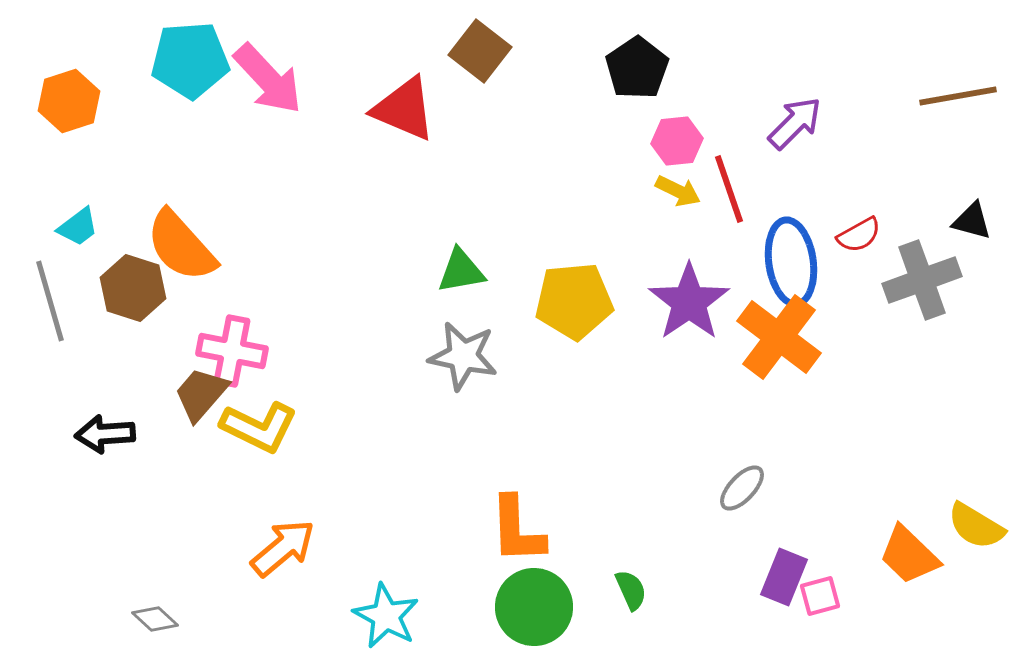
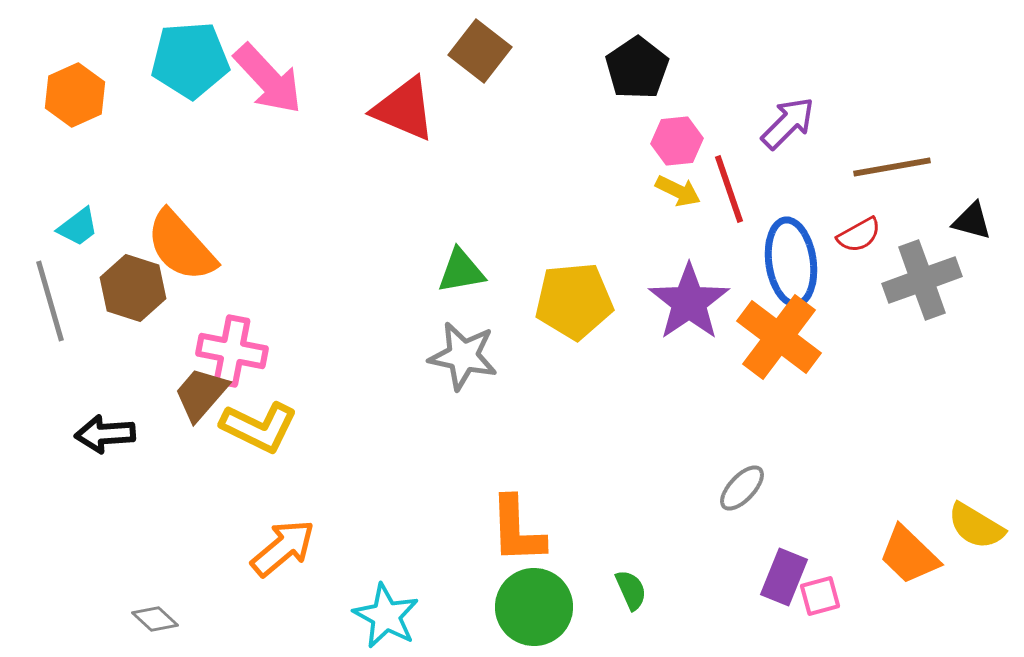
brown line: moved 66 px left, 71 px down
orange hexagon: moved 6 px right, 6 px up; rotated 6 degrees counterclockwise
purple arrow: moved 7 px left
